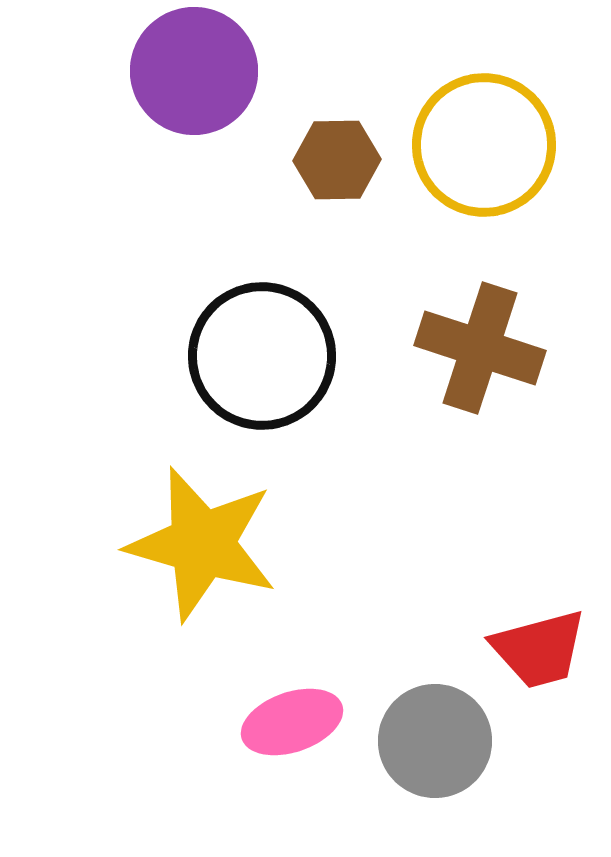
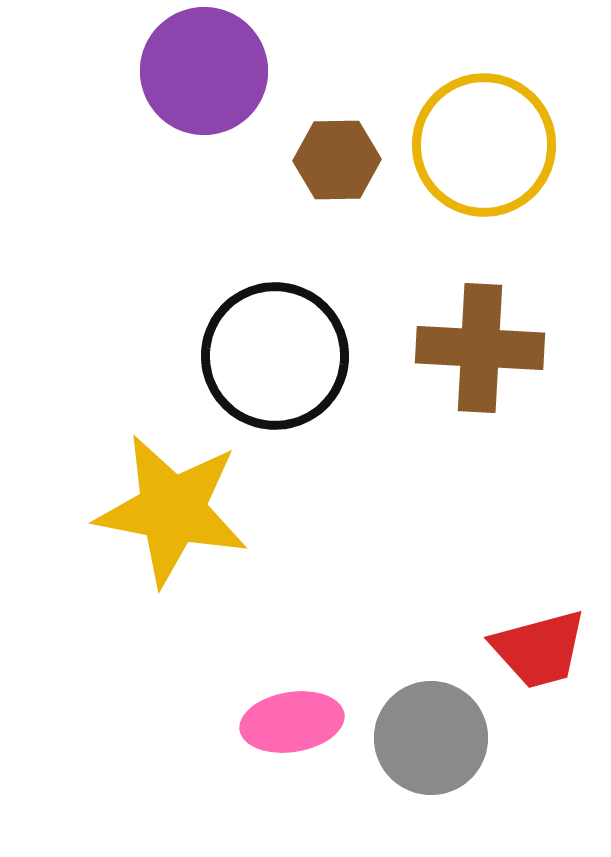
purple circle: moved 10 px right
brown cross: rotated 15 degrees counterclockwise
black circle: moved 13 px right
yellow star: moved 30 px left, 34 px up; rotated 5 degrees counterclockwise
pink ellipse: rotated 10 degrees clockwise
gray circle: moved 4 px left, 3 px up
